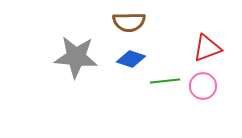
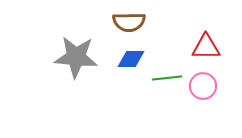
red triangle: moved 1 px left, 1 px up; rotated 20 degrees clockwise
blue diamond: rotated 20 degrees counterclockwise
green line: moved 2 px right, 3 px up
